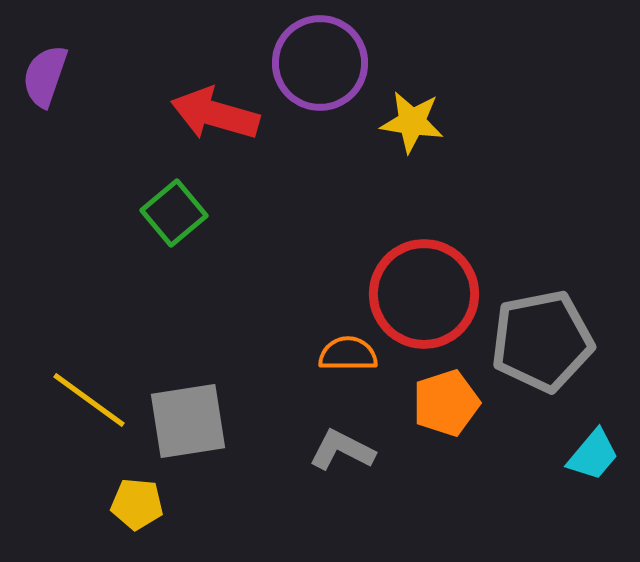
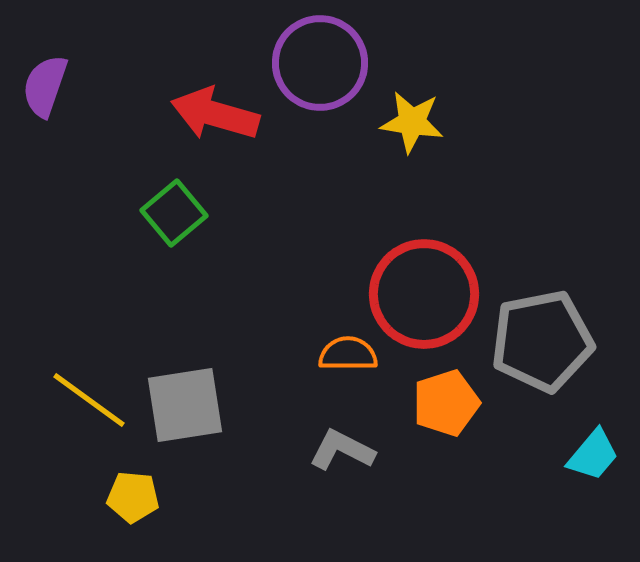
purple semicircle: moved 10 px down
gray square: moved 3 px left, 16 px up
yellow pentagon: moved 4 px left, 7 px up
